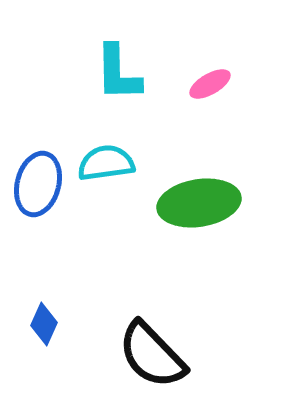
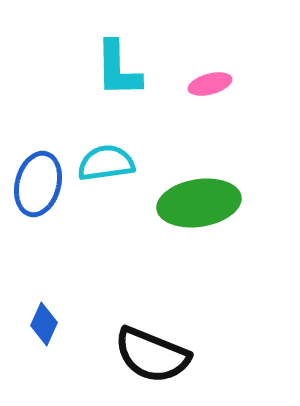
cyan L-shape: moved 4 px up
pink ellipse: rotated 15 degrees clockwise
black semicircle: rotated 24 degrees counterclockwise
